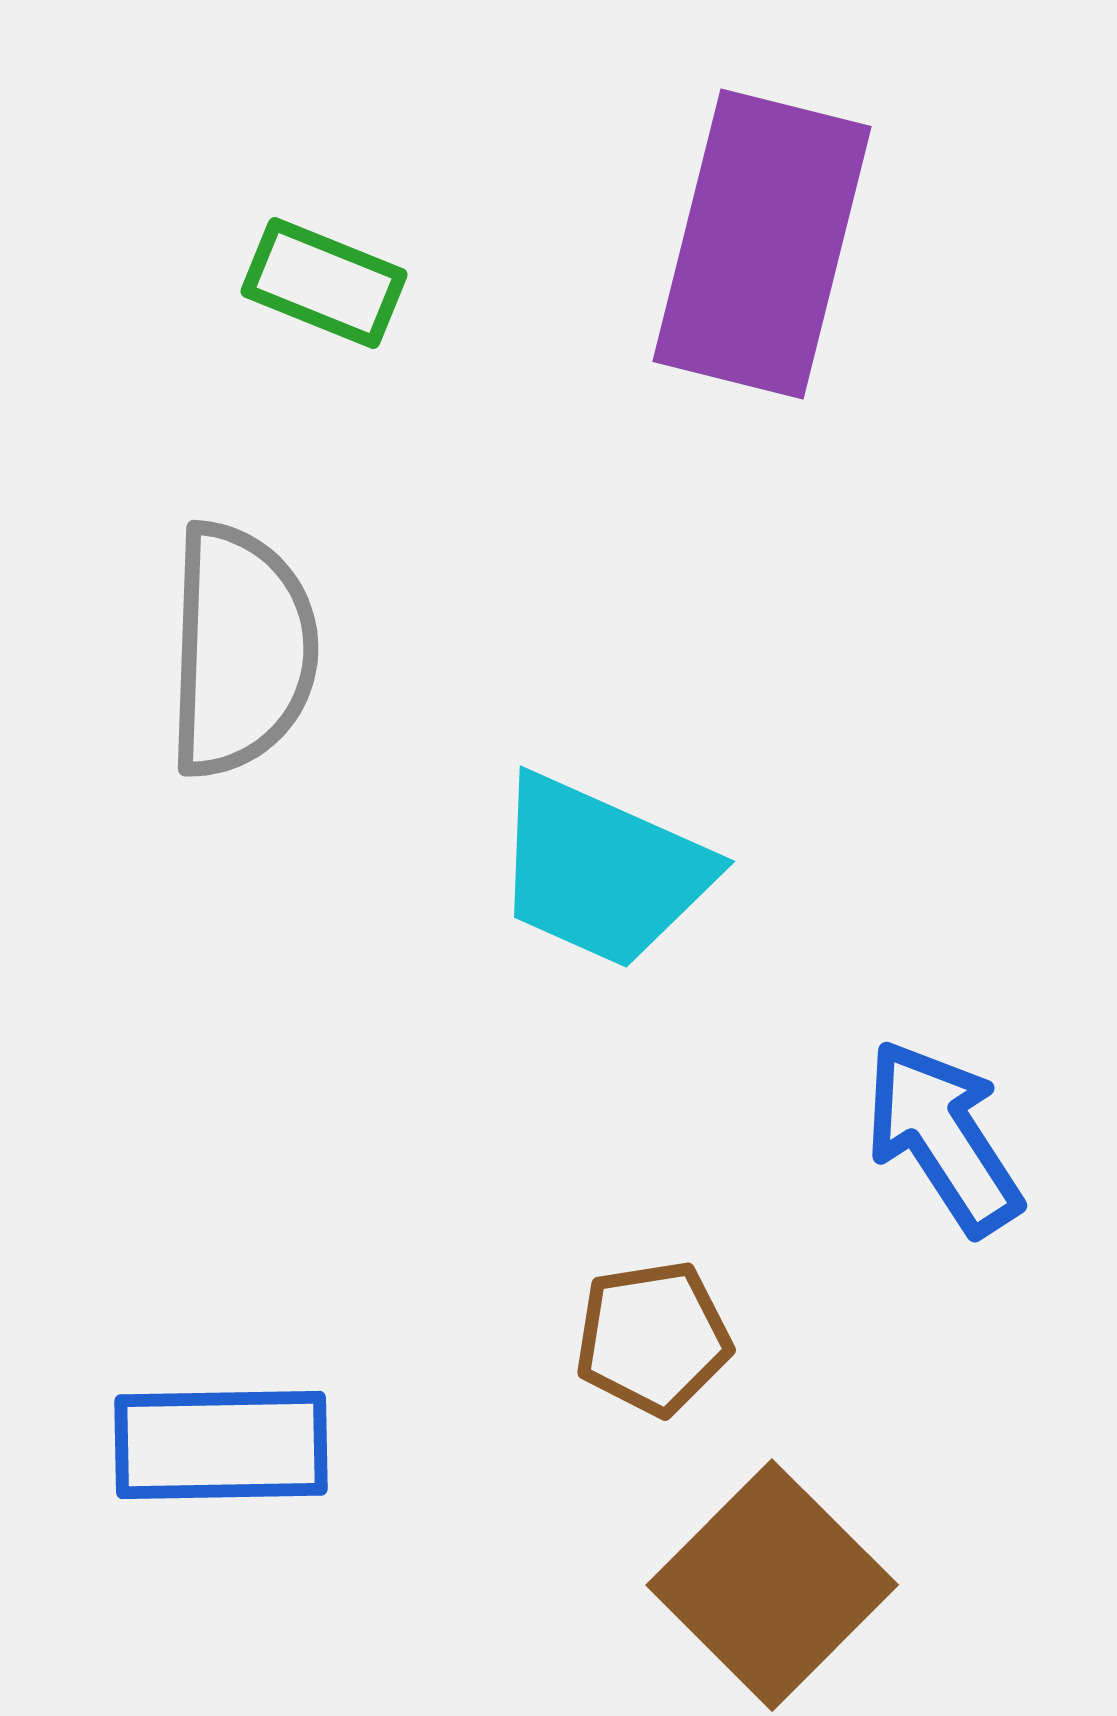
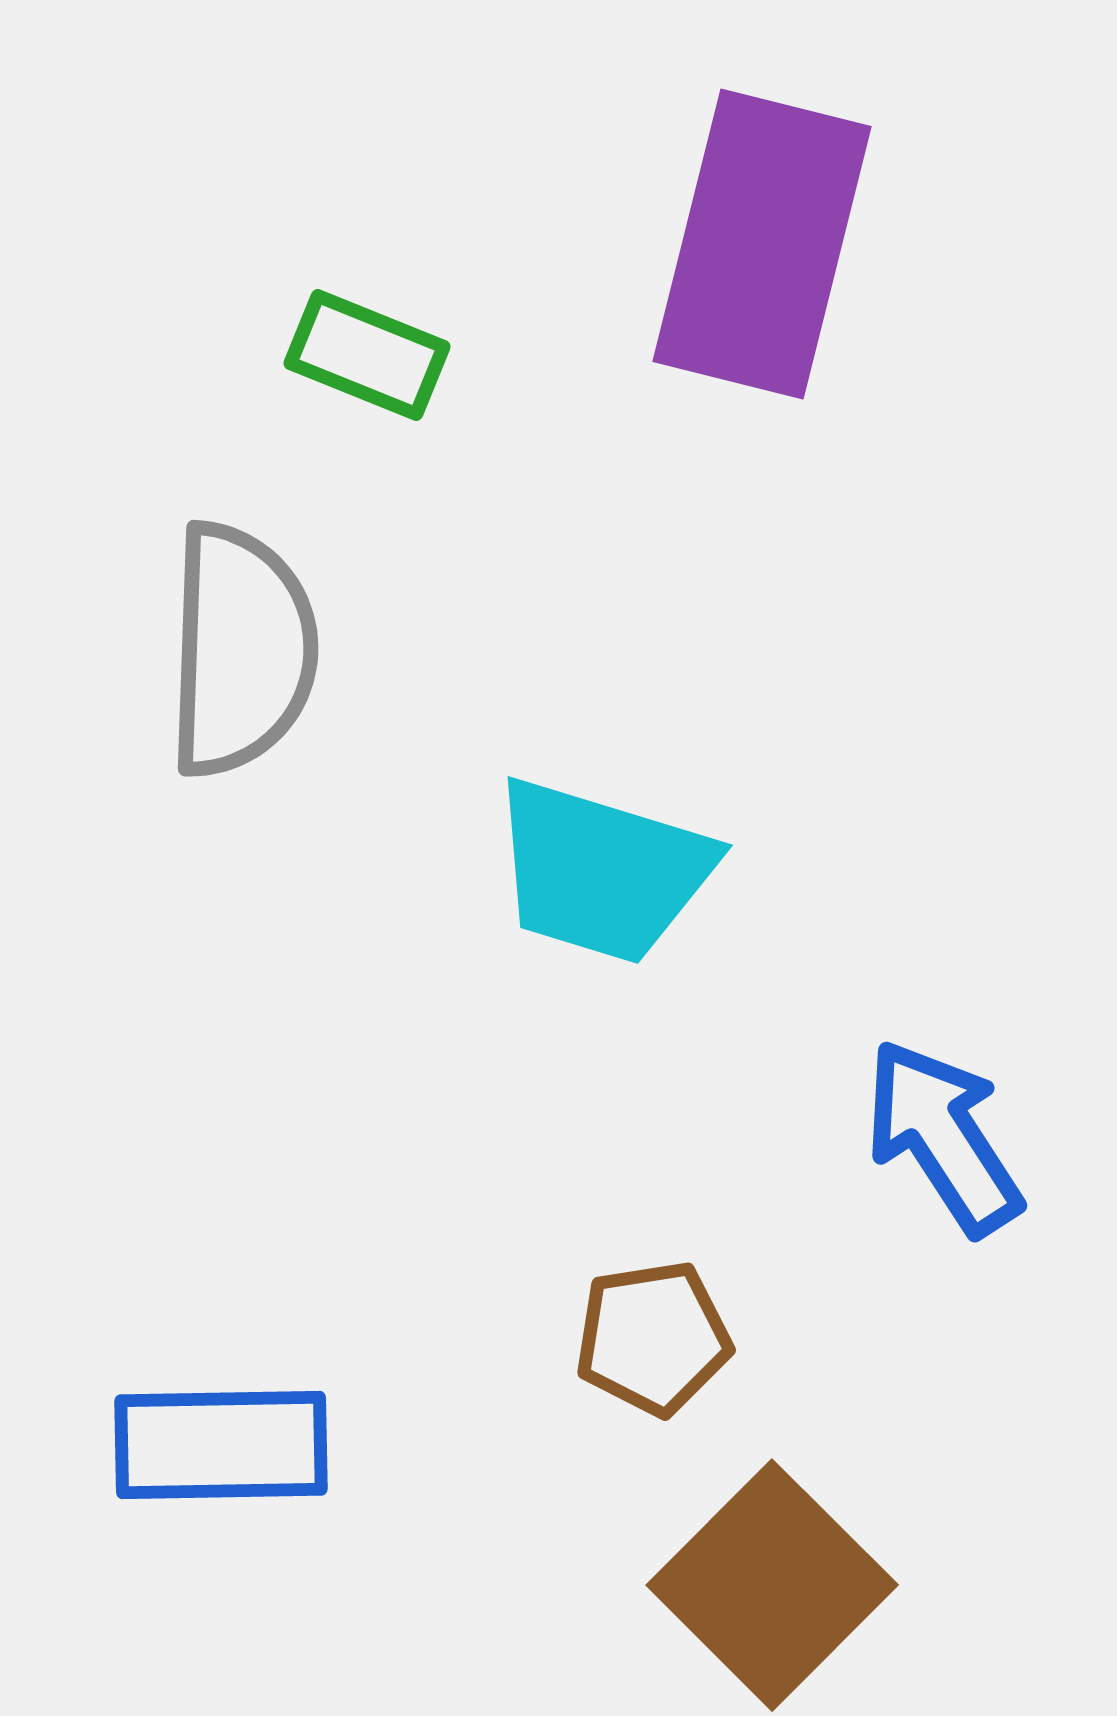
green rectangle: moved 43 px right, 72 px down
cyan trapezoid: rotated 7 degrees counterclockwise
